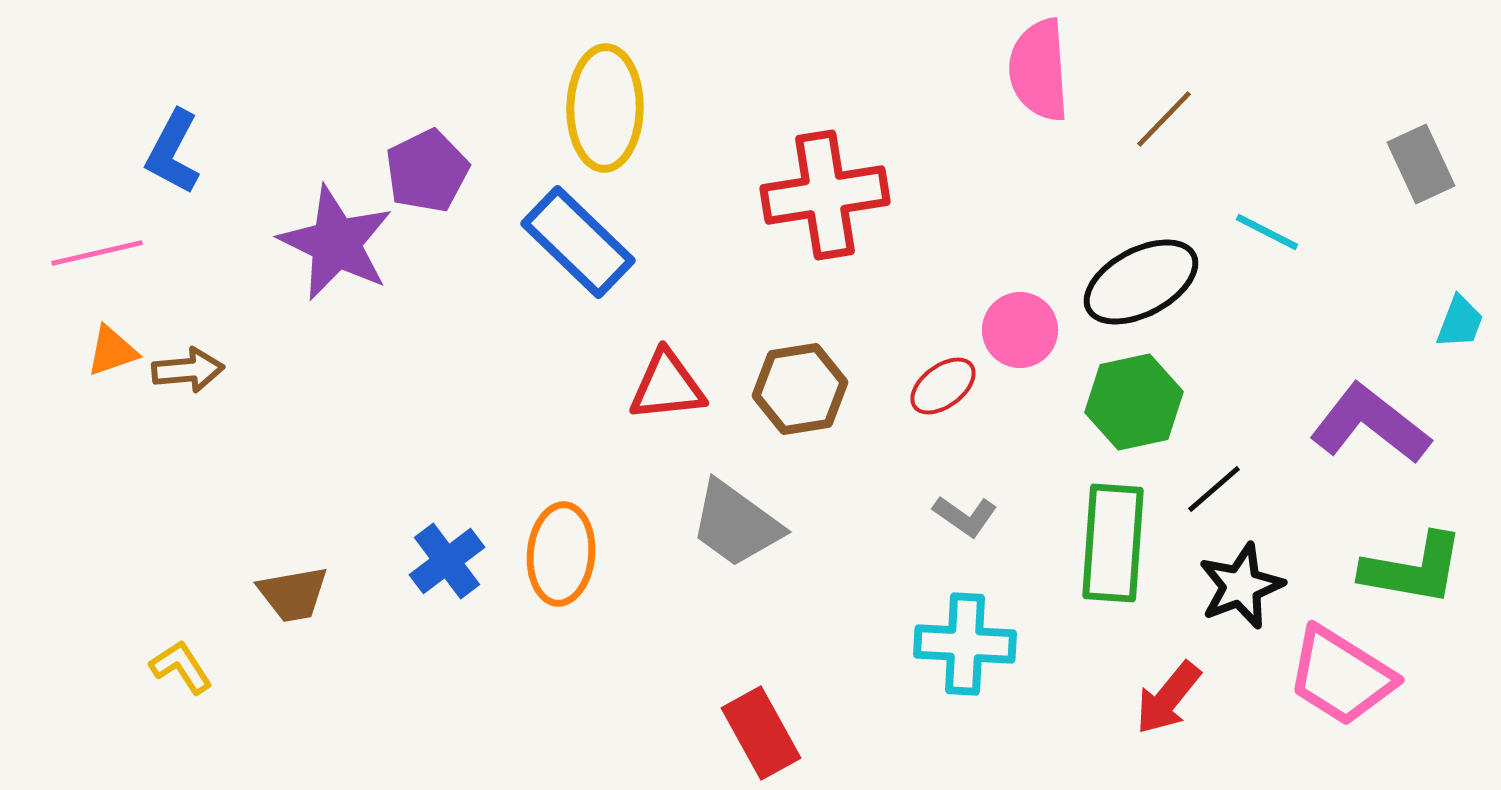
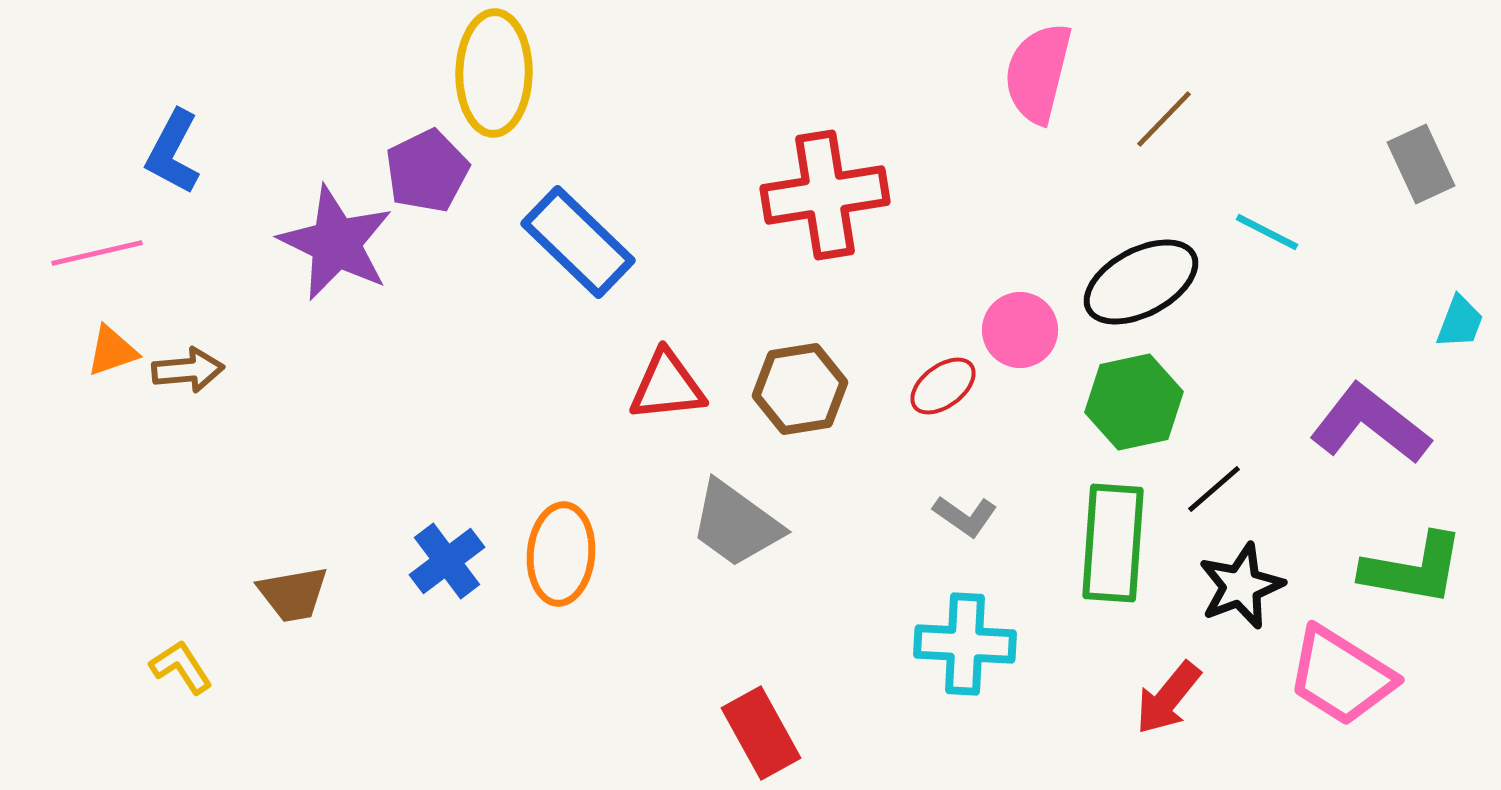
pink semicircle: moved 1 px left, 3 px down; rotated 18 degrees clockwise
yellow ellipse: moved 111 px left, 35 px up
